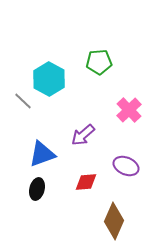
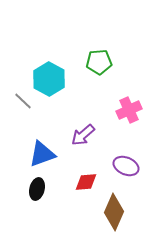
pink cross: rotated 20 degrees clockwise
brown diamond: moved 9 px up
